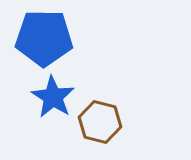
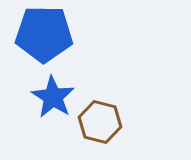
blue pentagon: moved 4 px up
